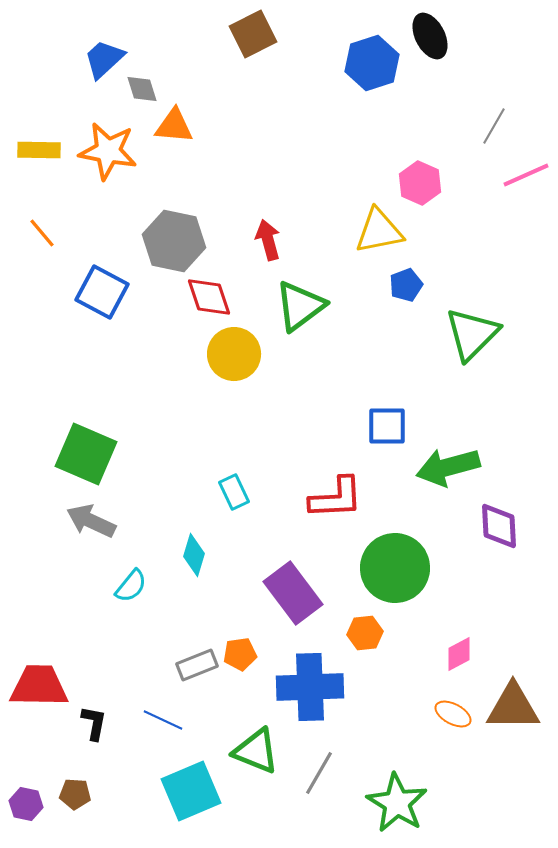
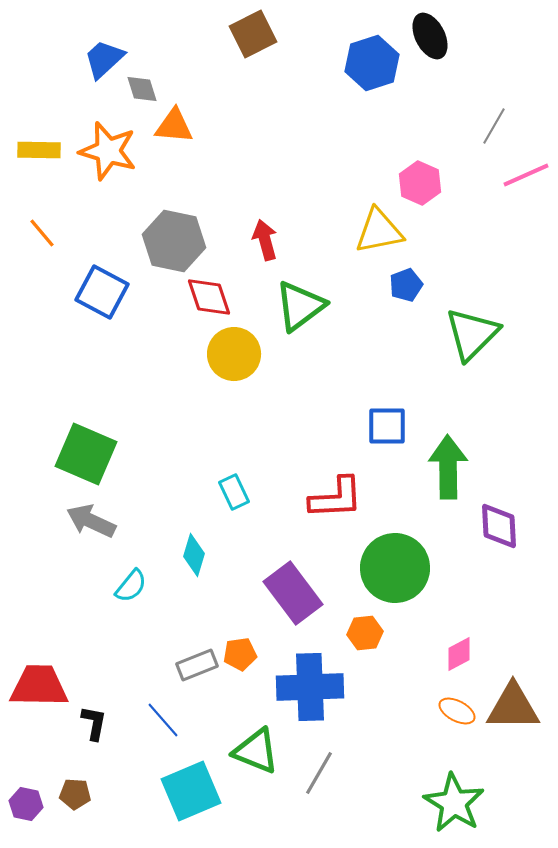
orange star at (108, 151): rotated 6 degrees clockwise
red arrow at (268, 240): moved 3 px left
green arrow at (448, 467): rotated 104 degrees clockwise
orange ellipse at (453, 714): moved 4 px right, 3 px up
blue line at (163, 720): rotated 24 degrees clockwise
green star at (397, 803): moved 57 px right
